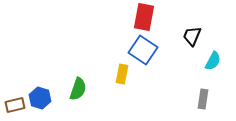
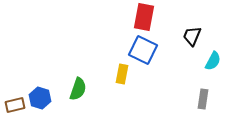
blue square: rotated 8 degrees counterclockwise
